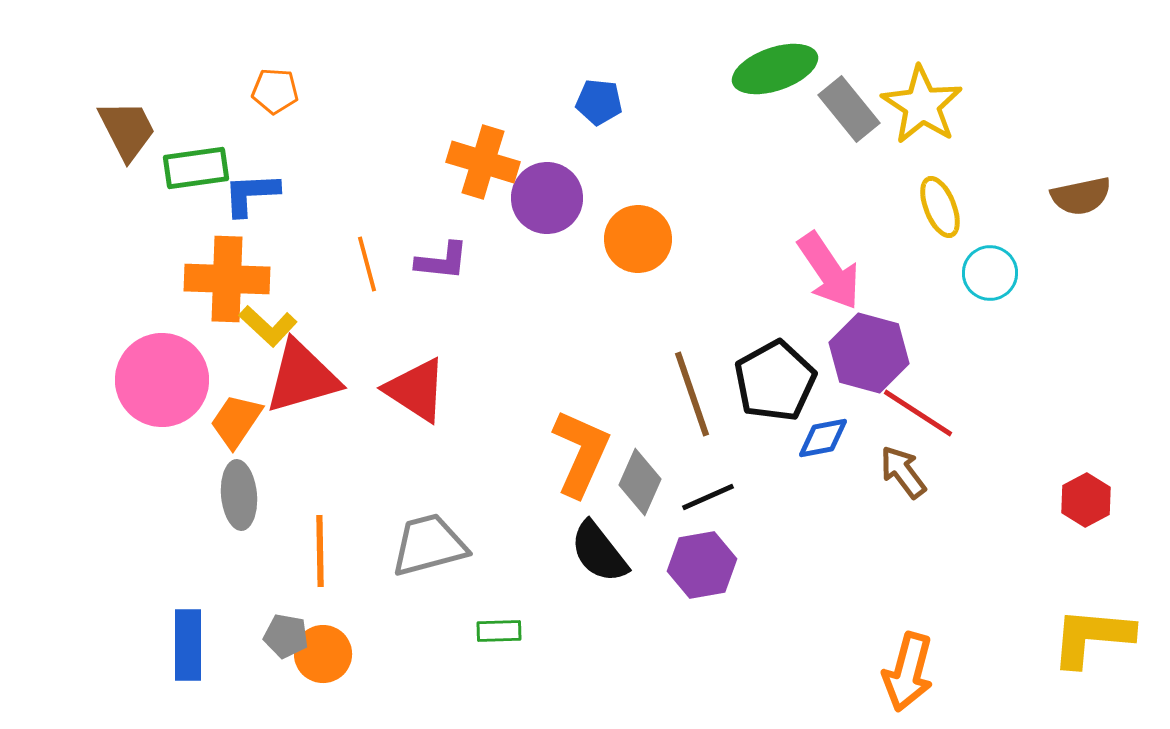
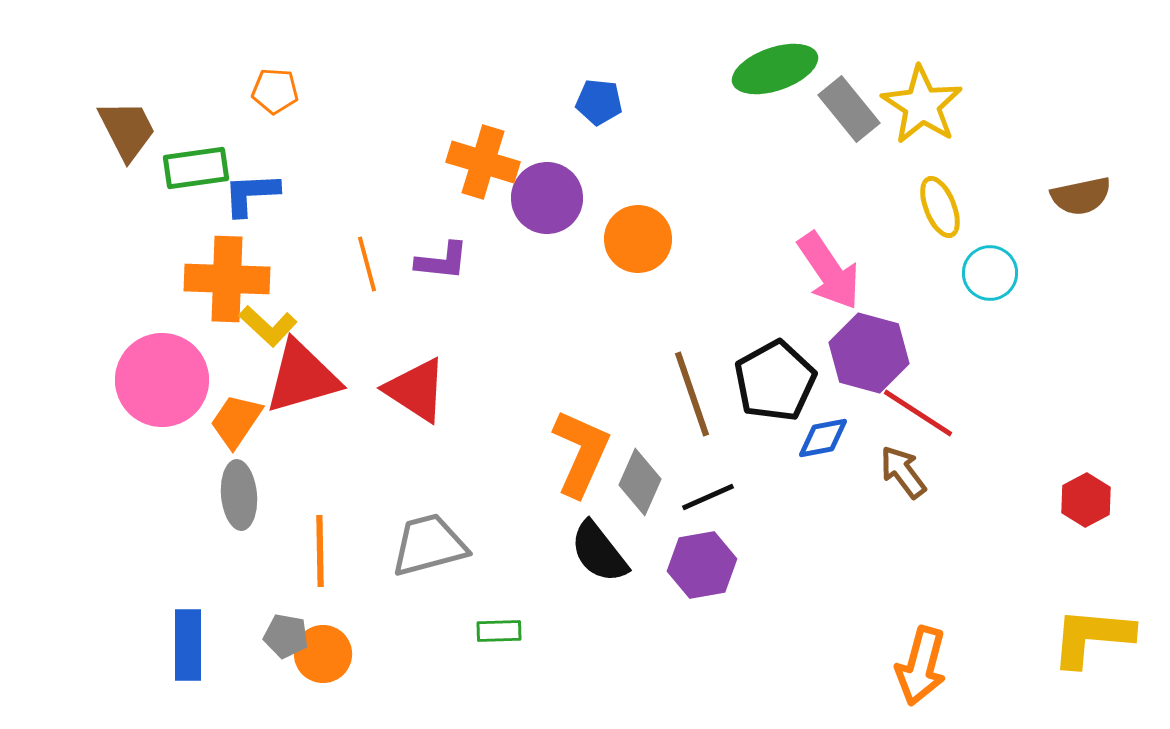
orange arrow at (908, 672): moved 13 px right, 6 px up
